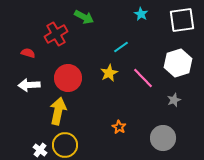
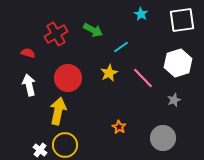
green arrow: moved 9 px right, 13 px down
white arrow: rotated 80 degrees clockwise
